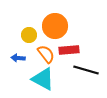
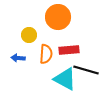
orange circle: moved 3 px right, 9 px up
orange semicircle: rotated 42 degrees clockwise
cyan triangle: moved 22 px right
